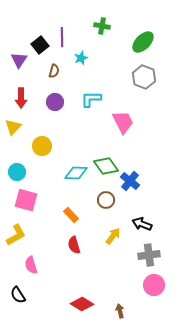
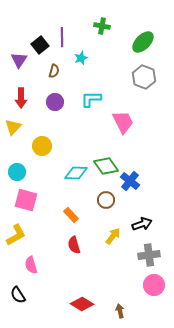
black arrow: rotated 138 degrees clockwise
